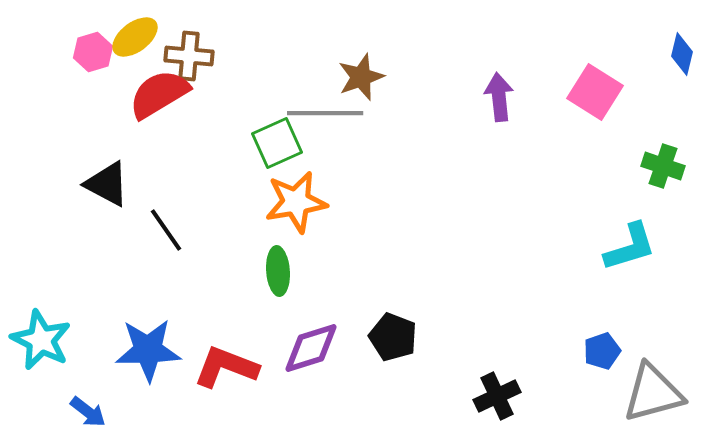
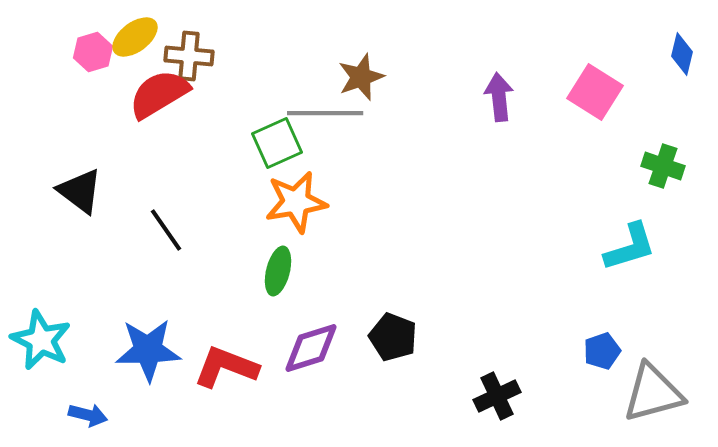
black triangle: moved 27 px left, 7 px down; rotated 9 degrees clockwise
green ellipse: rotated 18 degrees clockwise
blue arrow: moved 3 px down; rotated 24 degrees counterclockwise
